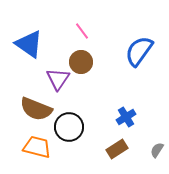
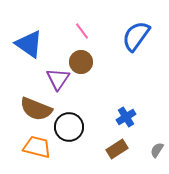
blue semicircle: moved 3 px left, 15 px up
